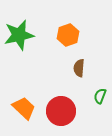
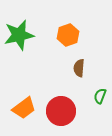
orange trapezoid: rotated 100 degrees clockwise
